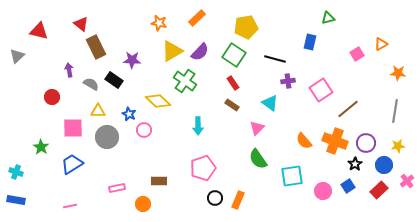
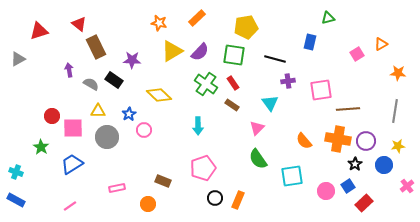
red triangle at (81, 24): moved 2 px left
red triangle at (39, 31): rotated 30 degrees counterclockwise
green square at (234, 55): rotated 25 degrees counterclockwise
gray triangle at (17, 56): moved 1 px right, 3 px down; rotated 14 degrees clockwise
green cross at (185, 81): moved 21 px right, 3 px down
pink square at (321, 90): rotated 25 degrees clockwise
red circle at (52, 97): moved 19 px down
yellow diamond at (158, 101): moved 1 px right, 6 px up
cyan triangle at (270, 103): rotated 18 degrees clockwise
brown line at (348, 109): rotated 35 degrees clockwise
blue star at (129, 114): rotated 16 degrees clockwise
orange cross at (335, 141): moved 3 px right, 2 px up; rotated 10 degrees counterclockwise
purple circle at (366, 143): moved 2 px up
brown rectangle at (159, 181): moved 4 px right; rotated 21 degrees clockwise
pink cross at (407, 181): moved 5 px down
red rectangle at (379, 190): moved 15 px left, 13 px down
pink circle at (323, 191): moved 3 px right
blue rectangle at (16, 200): rotated 18 degrees clockwise
orange circle at (143, 204): moved 5 px right
pink line at (70, 206): rotated 24 degrees counterclockwise
